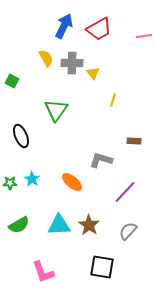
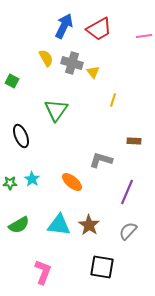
gray cross: rotated 15 degrees clockwise
yellow triangle: moved 1 px up
purple line: moved 2 px right; rotated 20 degrees counterclockwise
cyan triangle: rotated 10 degrees clockwise
pink L-shape: rotated 140 degrees counterclockwise
